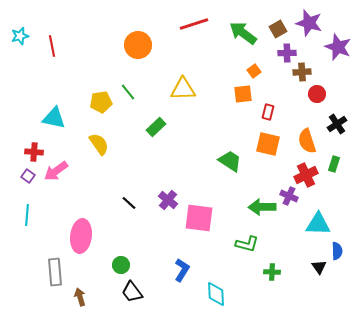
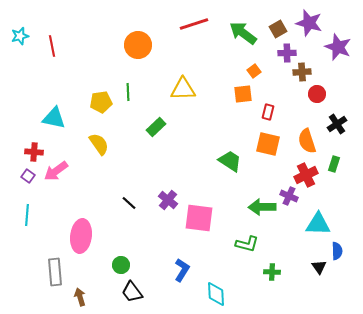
green line at (128, 92): rotated 36 degrees clockwise
